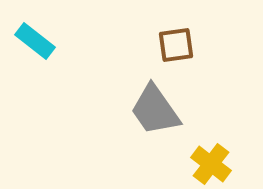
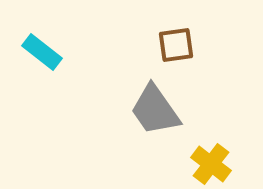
cyan rectangle: moved 7 px right, 11 px down
